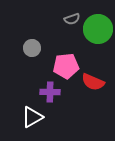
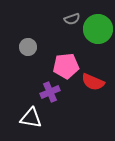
gray circle: moved 4 px left, 1 px up
purple cross: rotated 24 degrees counterclockwise
white triangle: moved 1 px left, 1 px down; rotated 40 degrees clockwise
